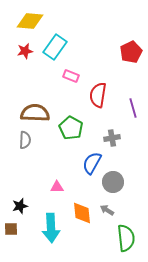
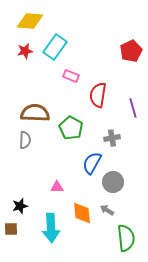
red pentagon: moved 1 px up
